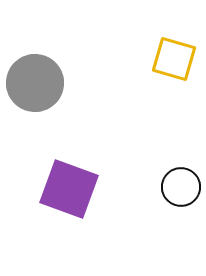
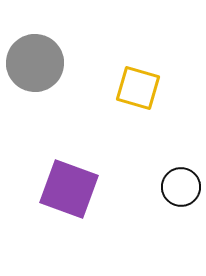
yellow square: moved 36 px left, 29 px down
gray circle: moved 20 px up
